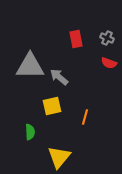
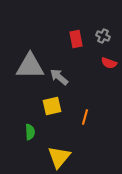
gray cross: moved 4 px left, 2 px up
